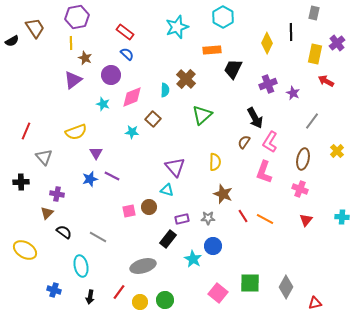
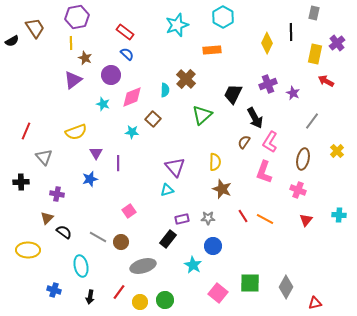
cyan star at (177, 27): moved 2 px up
black trapezoid at (233, 69): moved 25 px down
purple line at (112, 176): moved 6 px right, 13 px up; rotated 63 degrees clockwise
pink cross at (300, 189): moved 2 px left, 1 px down
cyan triangle at (167, 190): rotated 32 degrees counterclockwise
brown star at (223, 194): moved 1 px left, 5 px up
brown circle at (149, 207): moved 28 px left, 35 px down
pink square at (129, 211): rotated 24 degrees counterclockwise
brown triangle at (47, 213): moved 5 px down
cyan cross at (342, 217): moved 3 px left, 2 px up
yellow ellipse at (25, 250): moved 3 px right; rotated 30 degrees counterclockwise
cyan star at (193, 259): moved 6 px down
